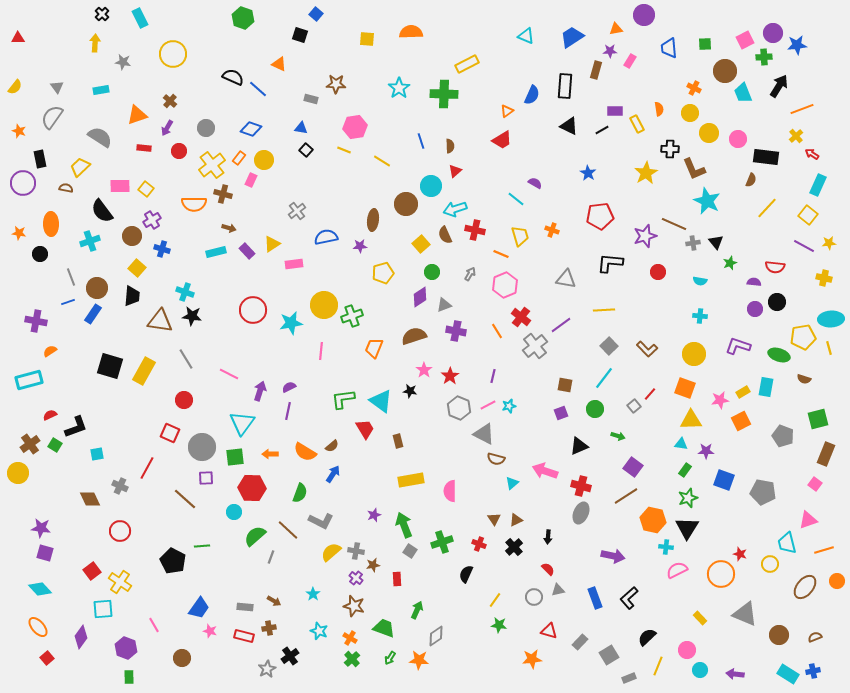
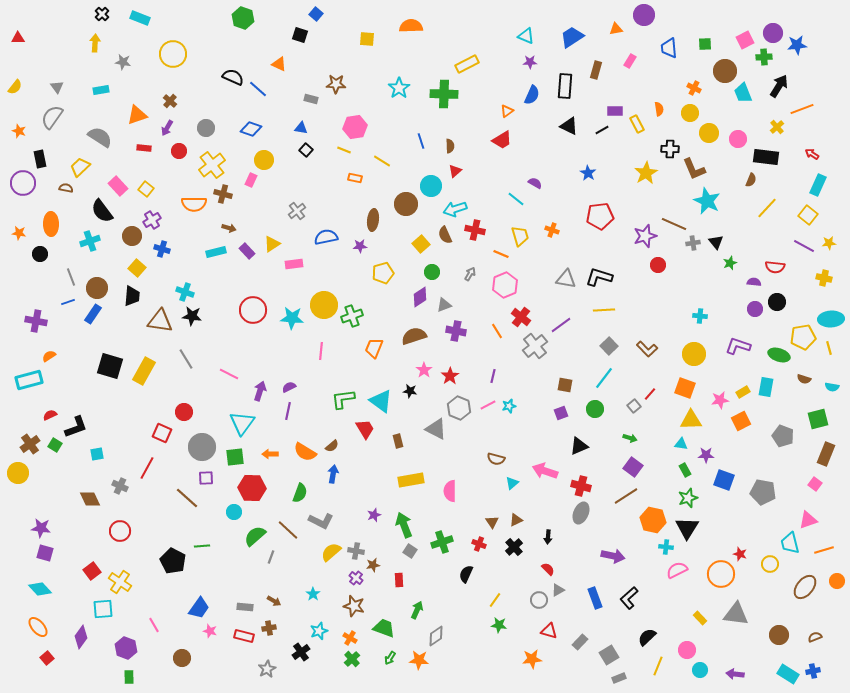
cyan rectangle at (140, 18): rotated 42 degrees counterclockwise
orange semicircle at (411, 32): moved 6 px up
purple star at (610, 51): moved 80 px left, 11 px down
yellow cross at (796, 136): moved 19 px left, 9 px up
orange rectangle at (239, 158): moved 116 px right, 20 px down; rotated 64 degrees clockwise
pink rectangle at (120, 186): moved 2 px left; rotated 48 degrees clockwise
black L-shape at (610, 263): moved 11 px left, 14 px down; rotated 12 degrees clockwise
red circle at (658, 272): moved 7 px up
cyan semicircle at (700, 281): moved 132 px right, 106 px down
cyan star at (291, 323): moved 1 px right, 5 px up; rotated 15 degrees clockwise
orange semicircle at (50, 351): moved 1 px left, 5 px down
red circle at (184, 400): moved 12 px down
red square at (170, 433): moved 8 px left
gray triangle at (484, 434): moved 48 px left, 5 px up
green arrow at (618, 436): moved 12 px right, 2 px down
purple star at (706, 451): moved 4 px down
green rectangle at (685, 470): rotated 64 degrees counterclockwise
blue arrow at (333, 474): rotated 24 degrees counterclockwise
brown line at (185, 499): moved 2 px right, 1 px up
brown triangle at (494, 519): moved 2 px left, 3 px down
cyan trapezoid at (787, 543): moved 3 px right
red rectangle at (397, 579): moved 2 px right, 1 px down
gray triangle at (558, 590): rotated 16 degrees counterclockwise
gray circle at (534, 597): moved 5 px right, 3 px down
gray triangle at (745, 614): moved 9 px left; rotated 16 degrees counterclockwise
cyan star at (319, 631): rotated 30 degrees clockwise
black cross at (290, 656): moved 11 px right, 4 px up
gray rectangle at (629, 678): moved 10 px left
